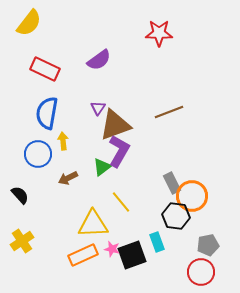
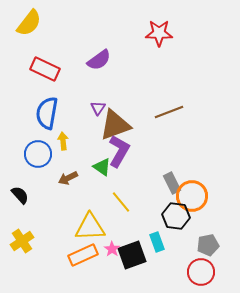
green triangle: rotated 48 degrees counterclockwise
yellow triangle: moved 3 px left, 3 px down
pink star: rotated 21 degrees clockwise
